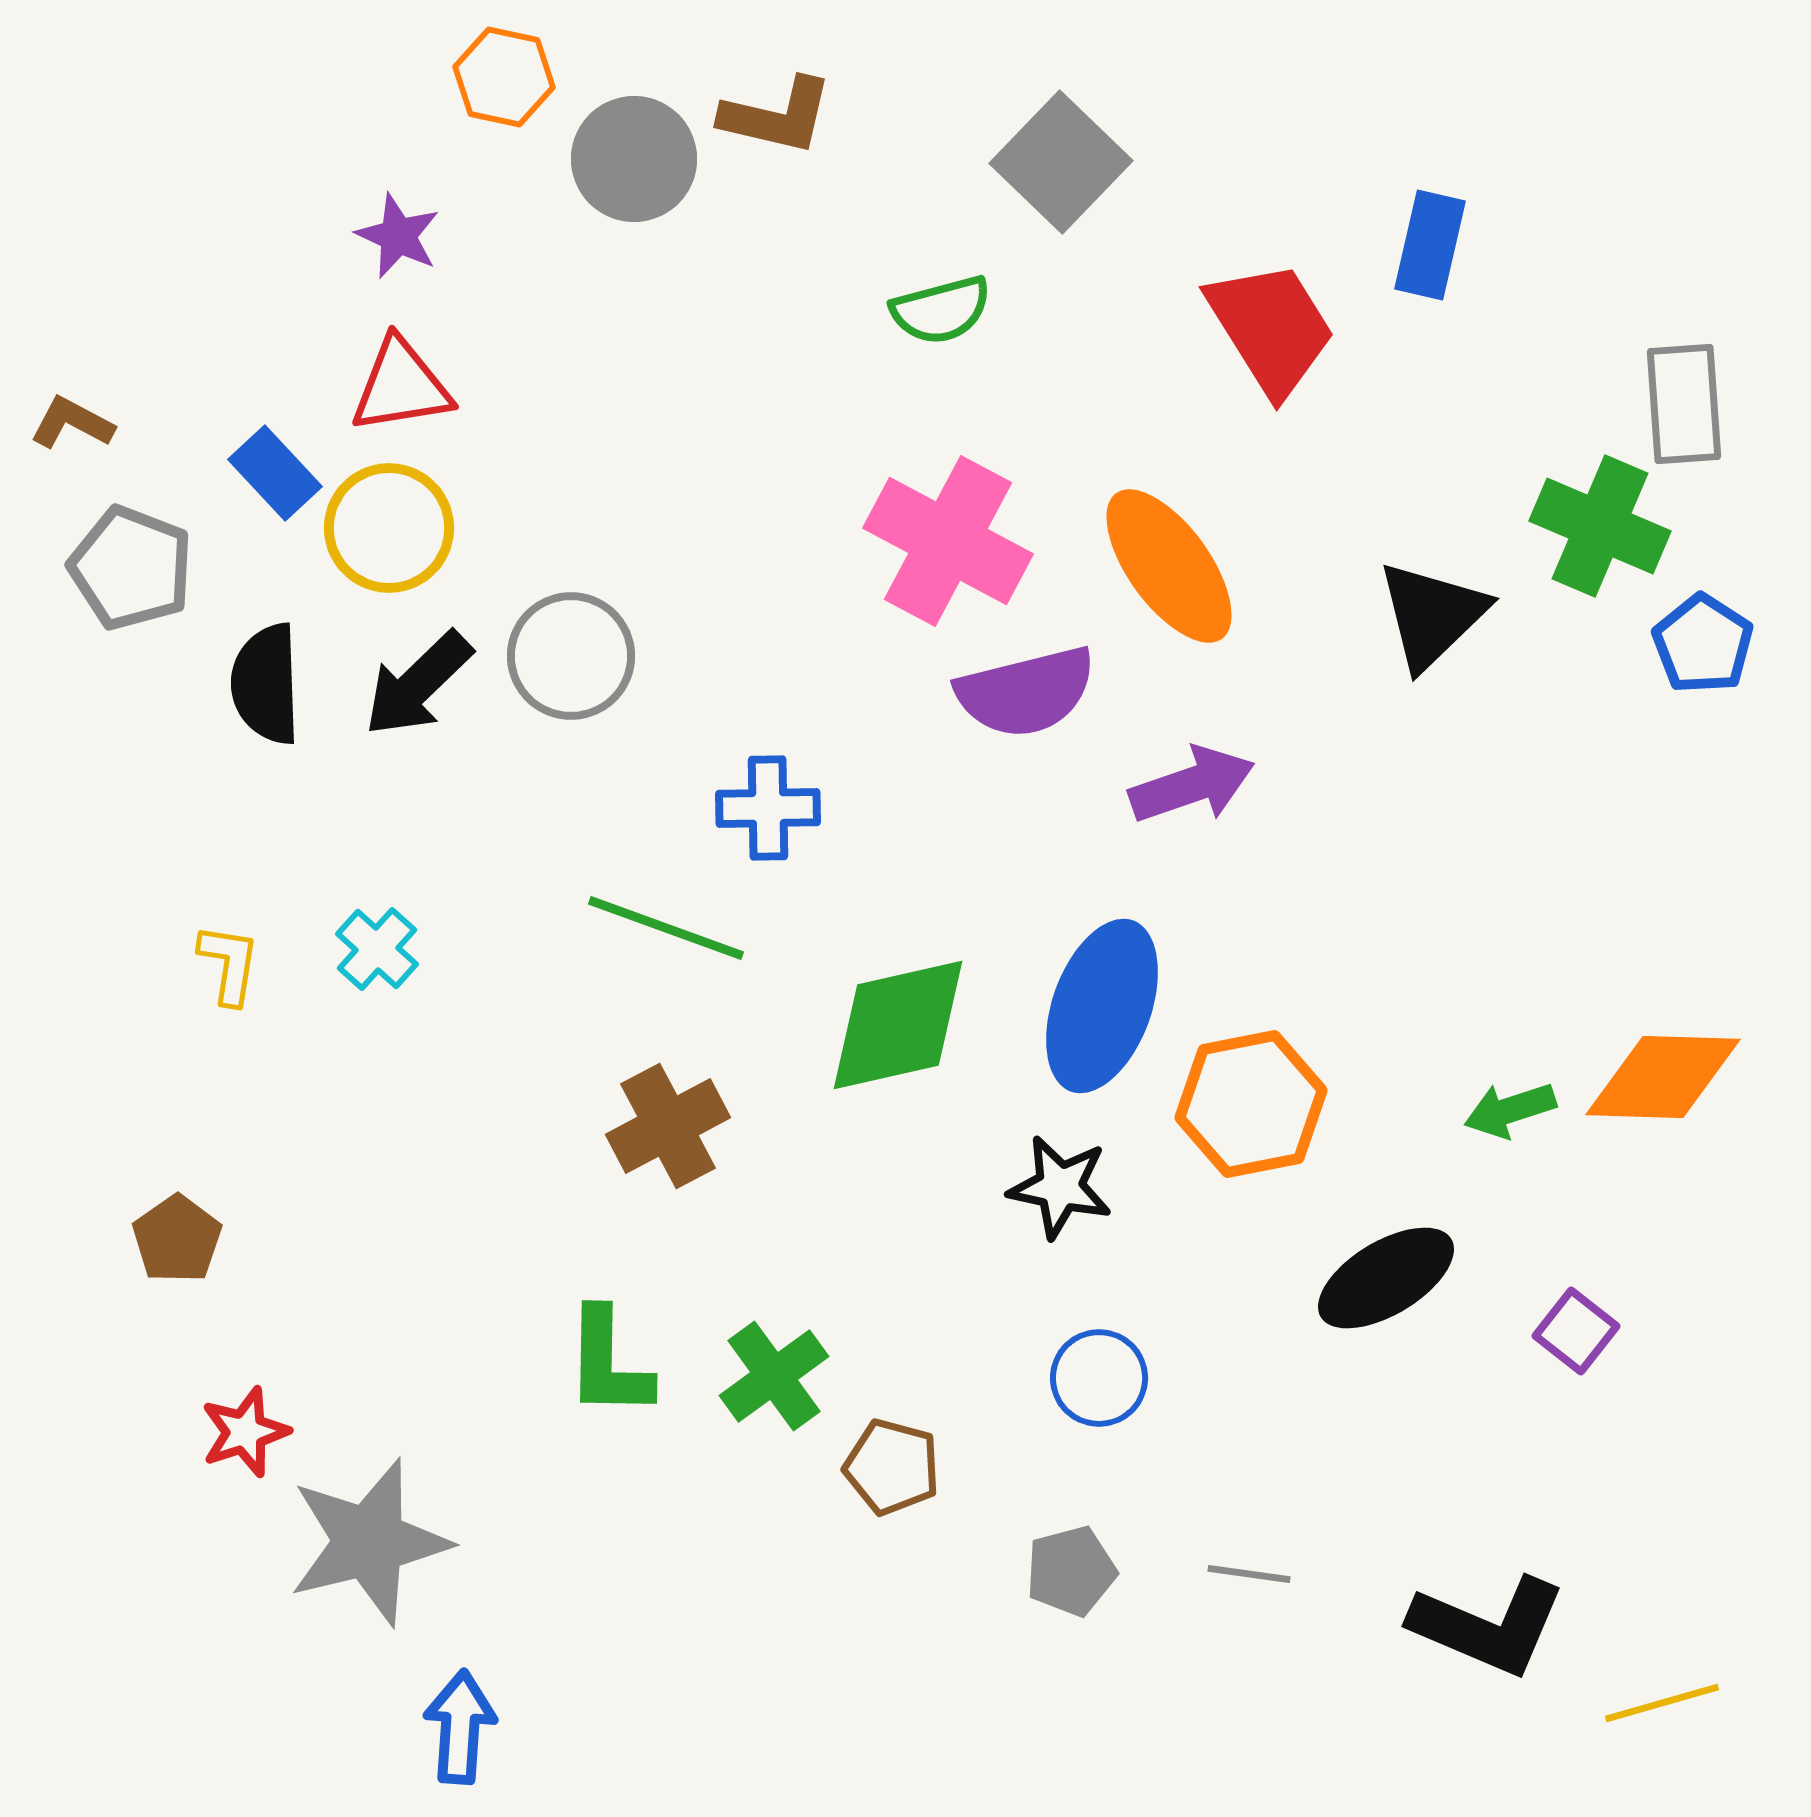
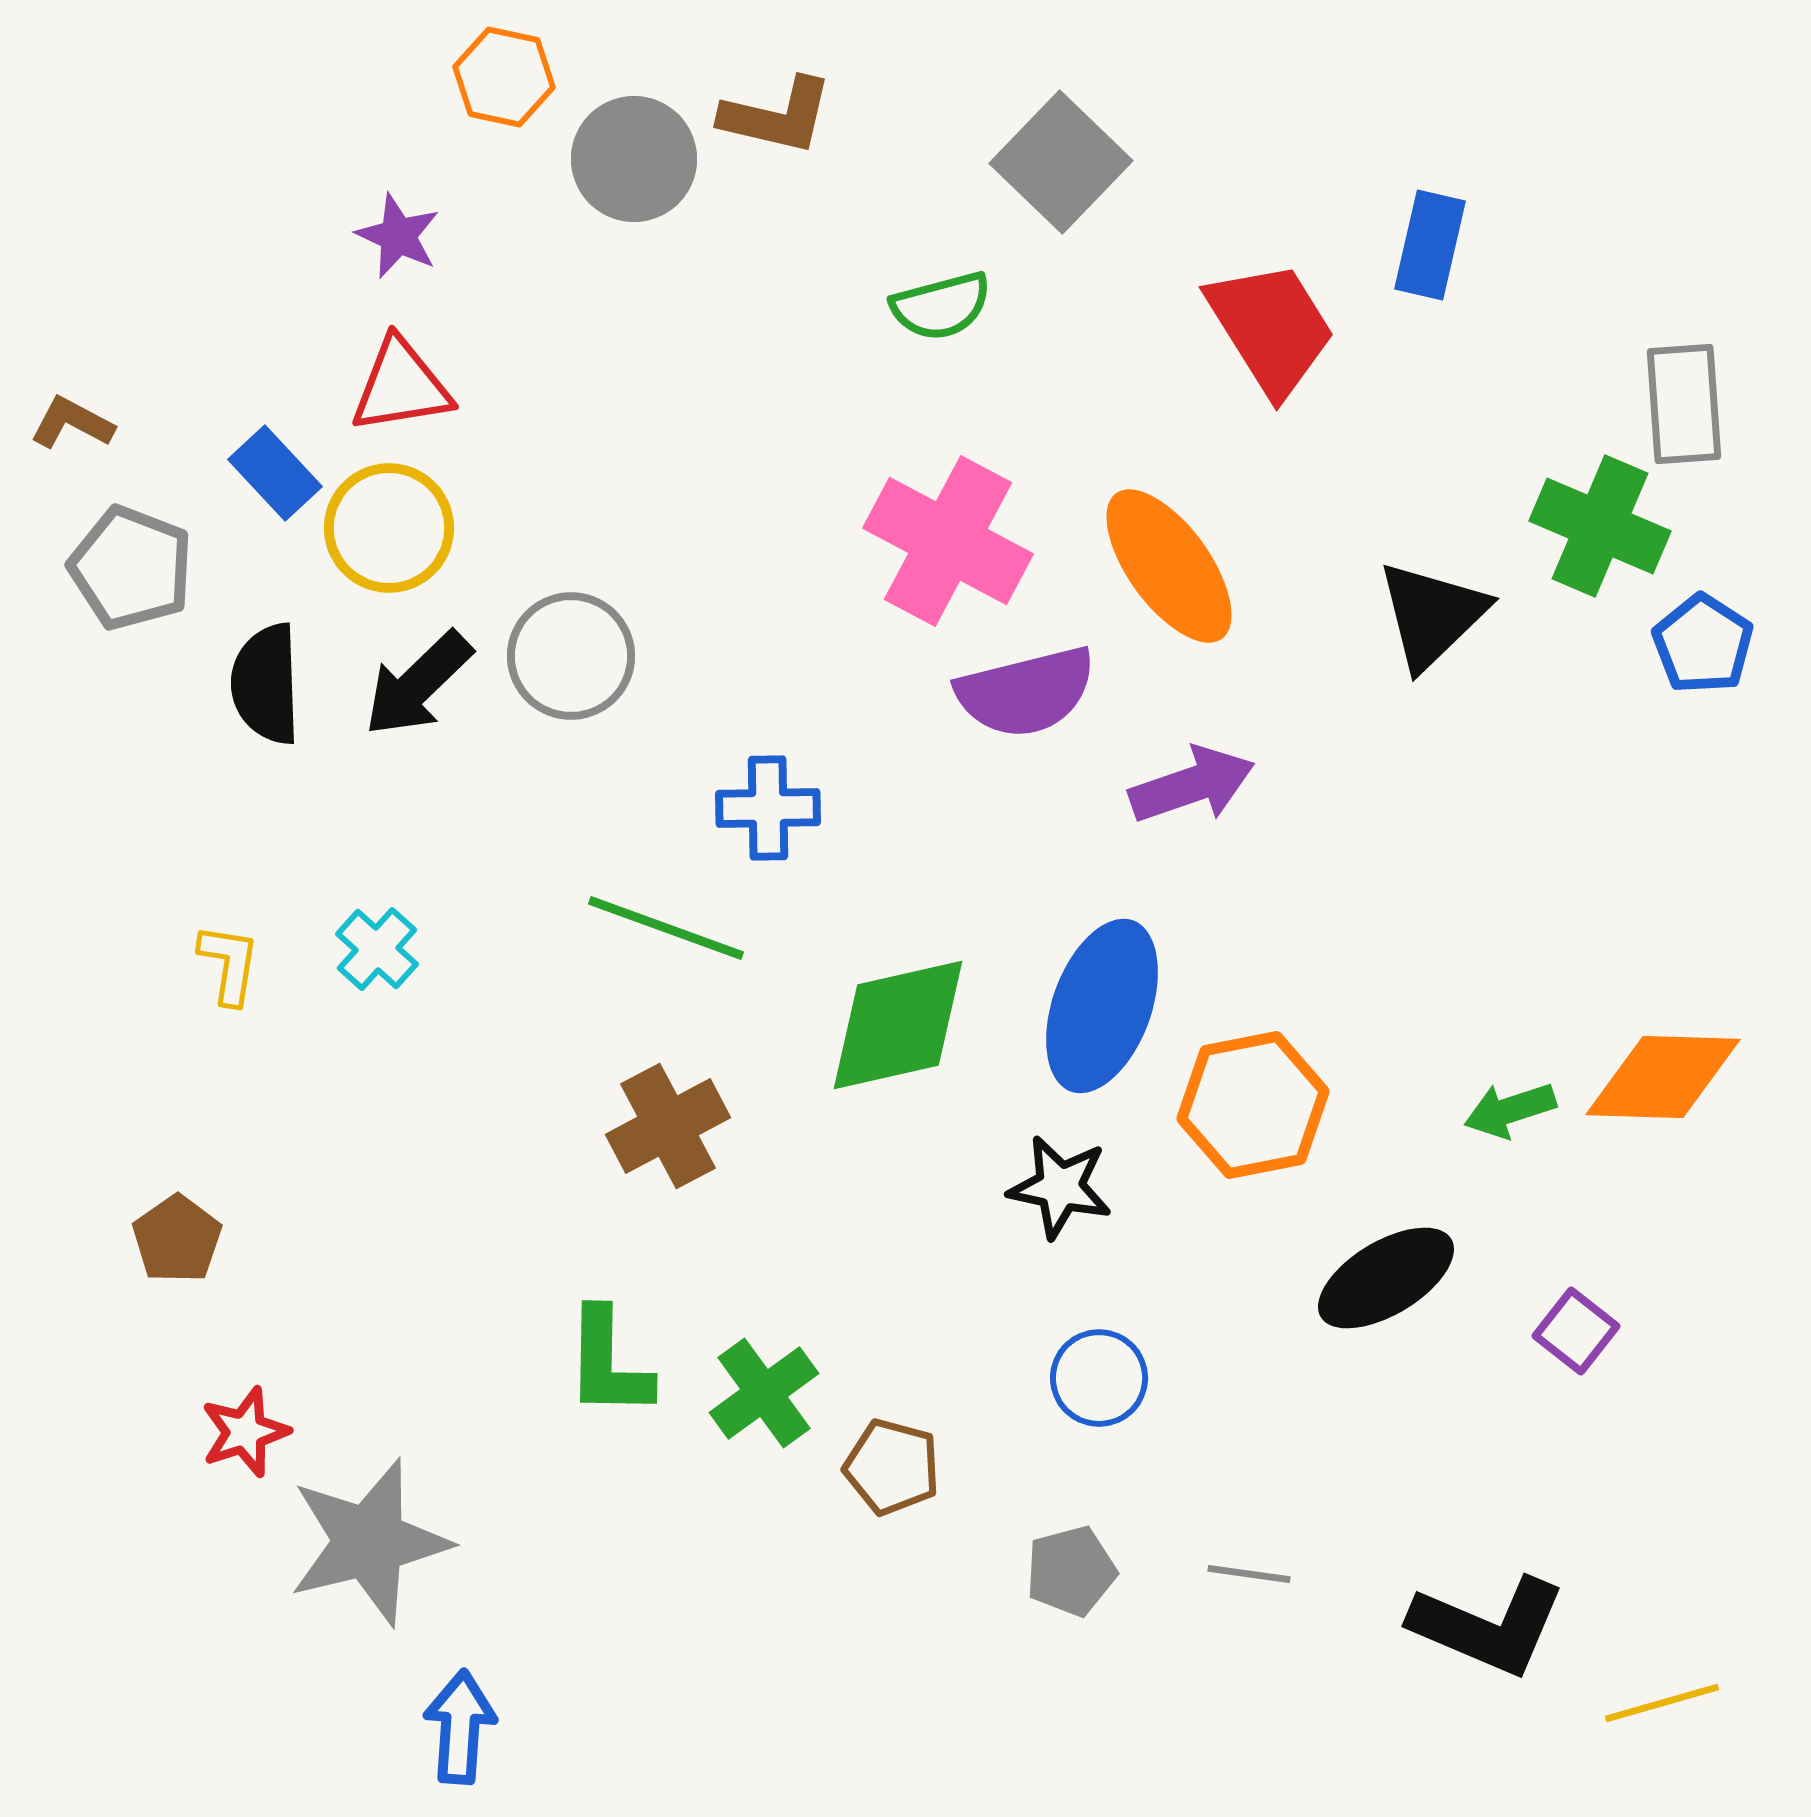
green semicircle at (941, 310): moved 4 px up
orange hexagon at (1251, 1104): moved 2 px right, 1 px down
green cross at (774, 1376): moved 10 px left, 17 px down
